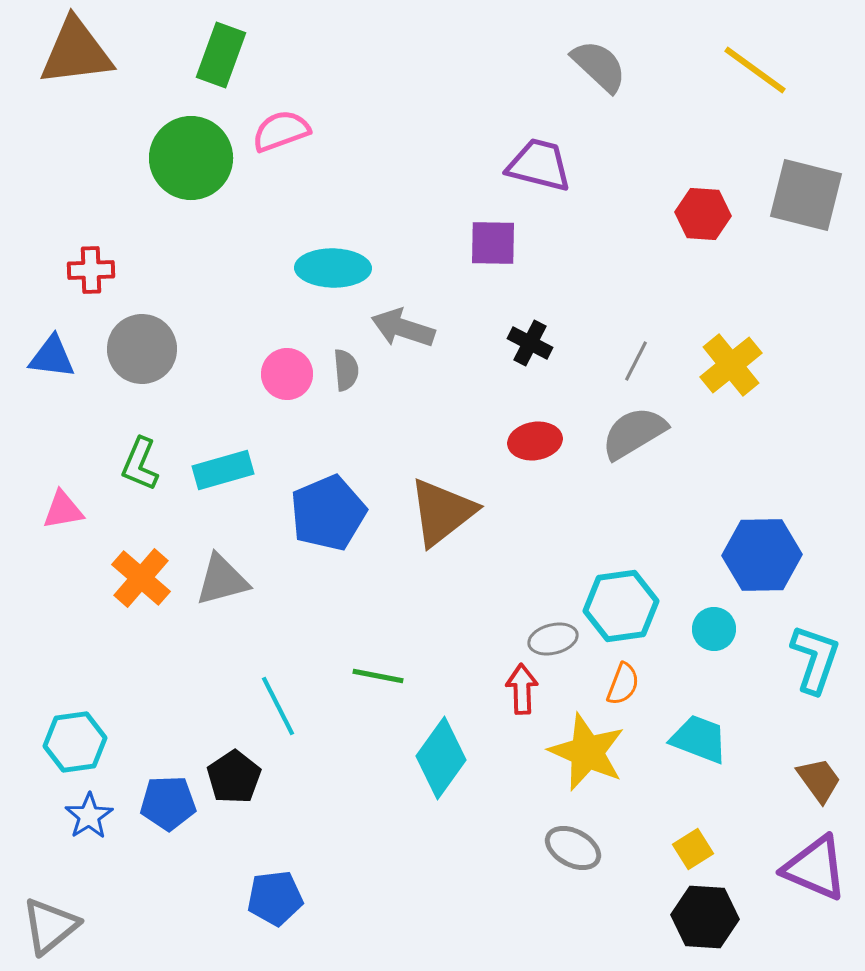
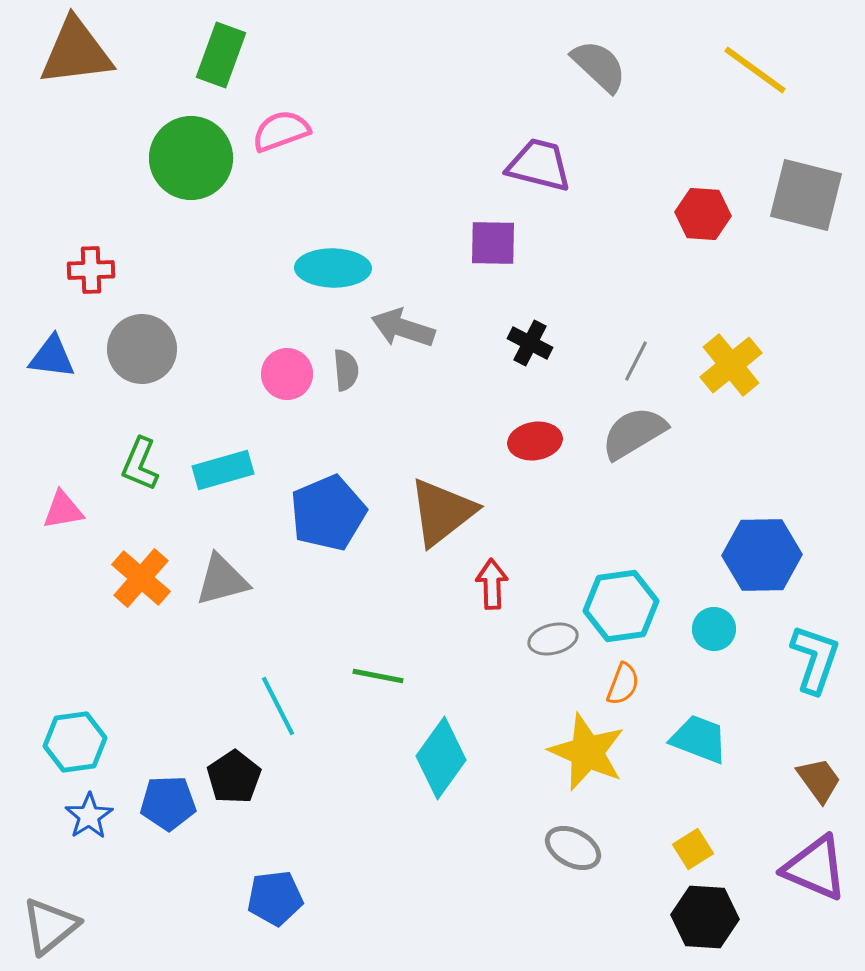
red arrow at (522, 689): moved 30 px left, 105 px up
